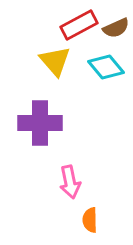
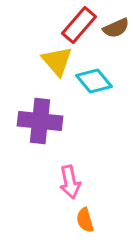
red rectangle: rotated 21 degrees counterclockwise
yellow triangle: moved 2 px right
cyan diamond: moved 12 px left, 14 px down
purple cross: moved 2 px up; rotated 6 degrees clockwise
orange semicircle: moved 5 px left; rotated 15 degrees counterclockwise
